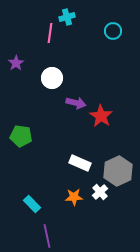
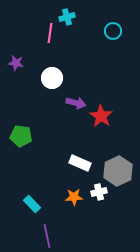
purple star: rotated 28 degrees counterclockwise
white cross: moved 1 px left; rotated 28 degrees clockwise
